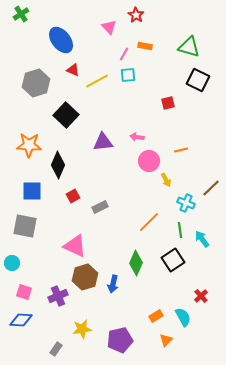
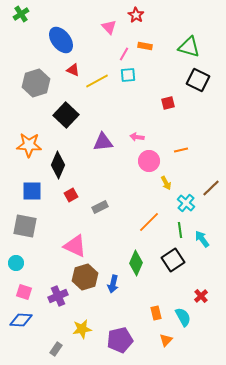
yellow arrow at (166, 180): moved 3 px down
red square at (73, 196): moved 2 px left, 1 px up
cyan cross at (186, 203): rotated 18 degrees clockwise
cyan circle at (12, 263): moved 4 px right
orange rectangle at (156, 316): moved 3 px up; rotated 72 degrees counterclockwise
